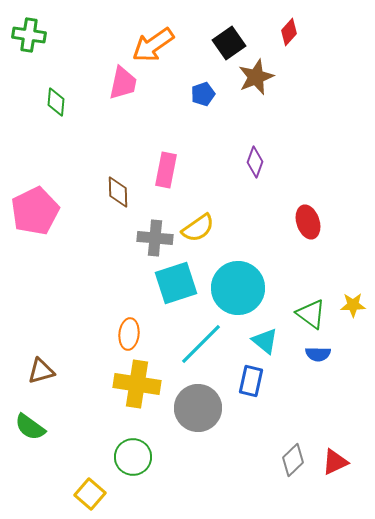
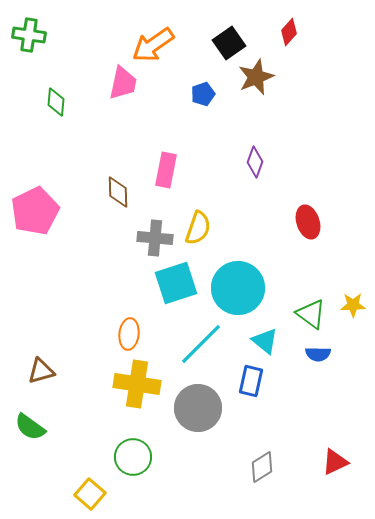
yellow semicircle: rotated 36 degrees counterclockwise
gray diamond: moved 31 px left, 7 px down; rotated 12 degrees clockwise
